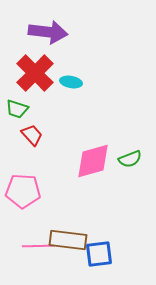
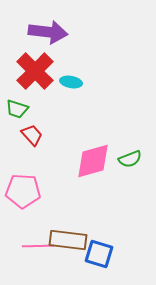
red cross: moved 2 px up
blue square: rotated 24 degrees clockwise
